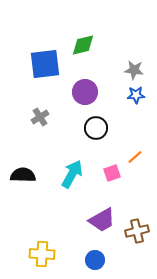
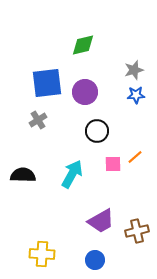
blue square: moved 2 px right, 19 px down
gray star: rotated 24 degrees counterclockwise
gray cross: moved 2 px left, 3 px down
black circle: moved 1 px right, 3 px down
pink square: moved 1 px right, 9 px up; rotated 18 degrees clockwise
purple trapezoid: moved 1 px left, 1 px down
